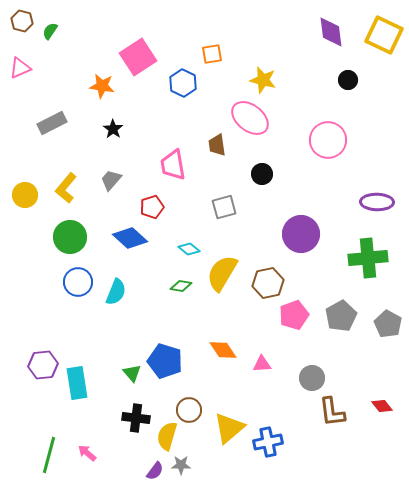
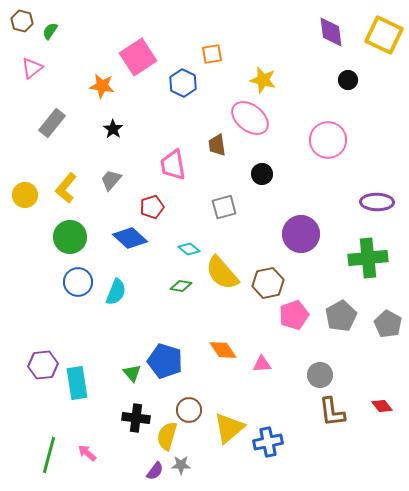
pink triangle at (20, 68): moved 12 px right; rotated 15 degrees counterclockwise
gray rectangle at (52, 123): rotated 24 degrees counterclockwise
yellow semicircle at (222, 273): rotated 72 degrees counterclockwise
gray circle at (312, 378): moved 8 px right, 3 px up
